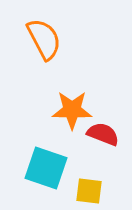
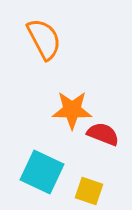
cyan square: moved 4 px left, 4 px down; rotated 6 degrees clockwise
yellow square: rotated 12 degrees clockwise
